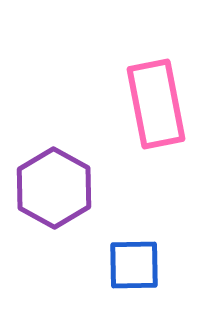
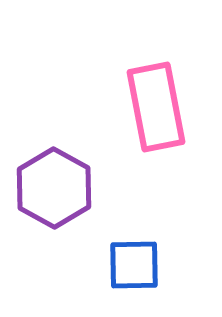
pink rectangle: moved 3 px down
